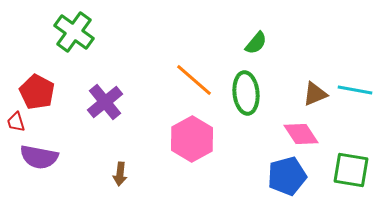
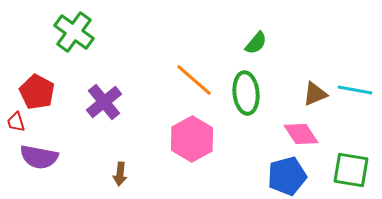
purple cross: moved 1 px left
